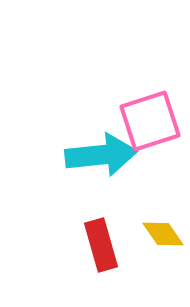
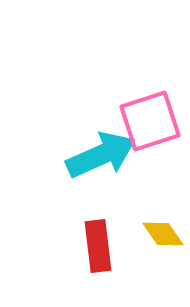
cyan arrow: rotated 18 degrees counterclockwise
red rectangle: moved 3 px left, 1 px down; rotated 9 degrees clockwise
